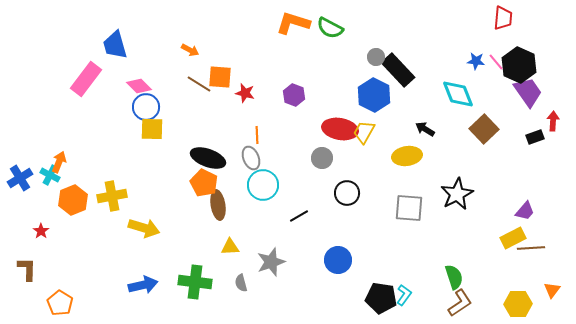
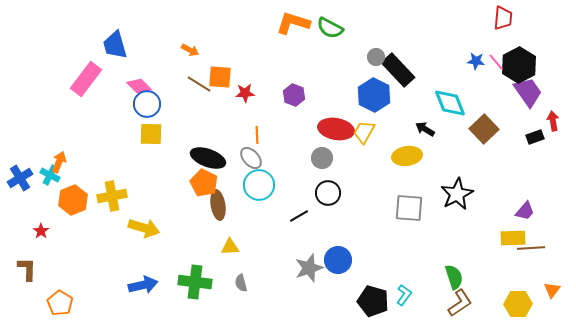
black hexagon at (519, 65): rotated 8 degrees clockwise
red star at (245, 93): rotated 18 degrees counterclockwise
cyan diamond at (458, 94): moved 8 px left, 9 px down
blue circle at (146, 107): moved 1 px right, 3 px up
red arrow at (553, 121): rotated 12 degrees counterclockwise
yellow square at (152, 129): moved 1 px left, 5 px down
red ellipse at (340, 129): moved 4 px left
gray ellipse at (251, 158): rotated 20 degrees counterclockwise
cyan circle at (263, 185): moved 4 px left
black circle at (347, 193): moved 19 px left
yellow rectangle at (513, 238): rotated 25 degrees clockwise
gray star at (271, 262): moved 38 px right, 6 px down
black pentagon at (381, 298): moved 8 px left, 3 px down; rotated 8 degrees clockwise
